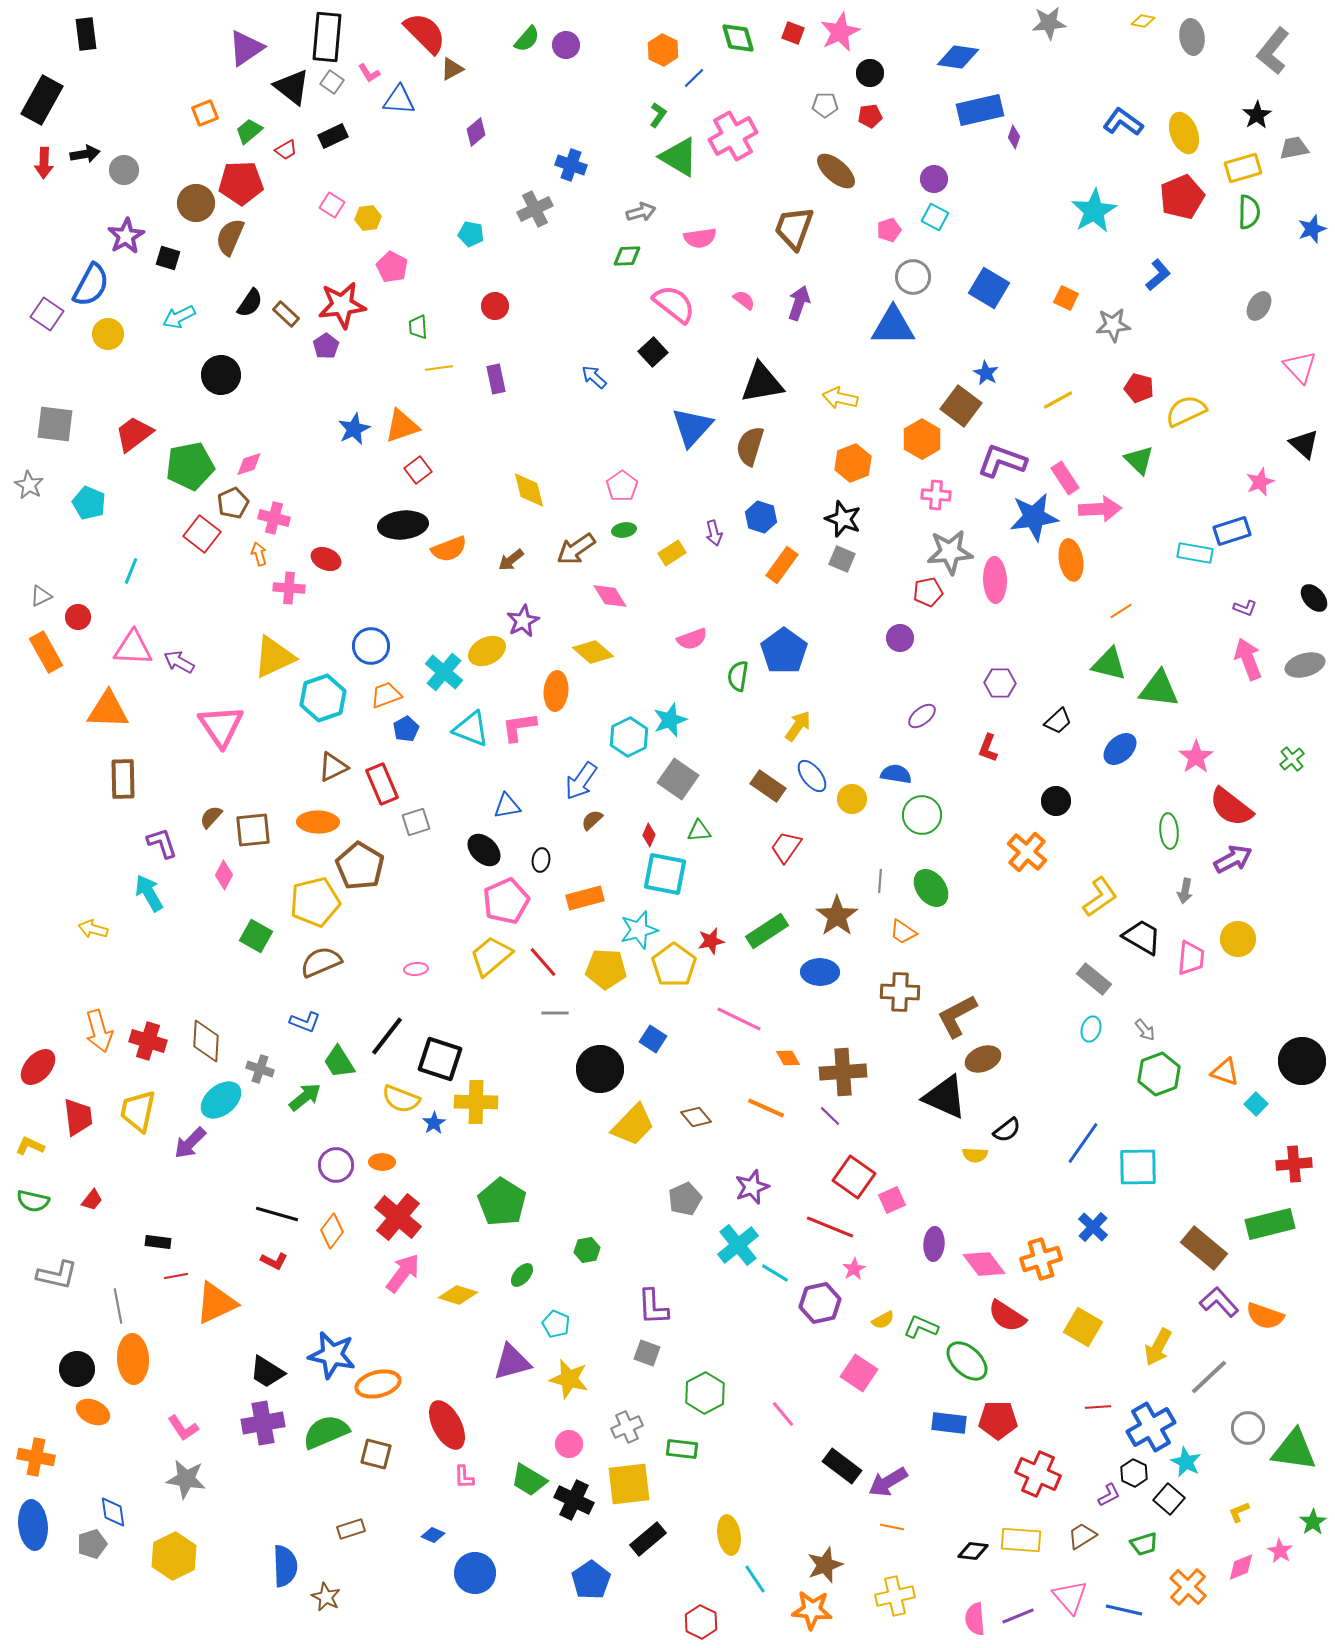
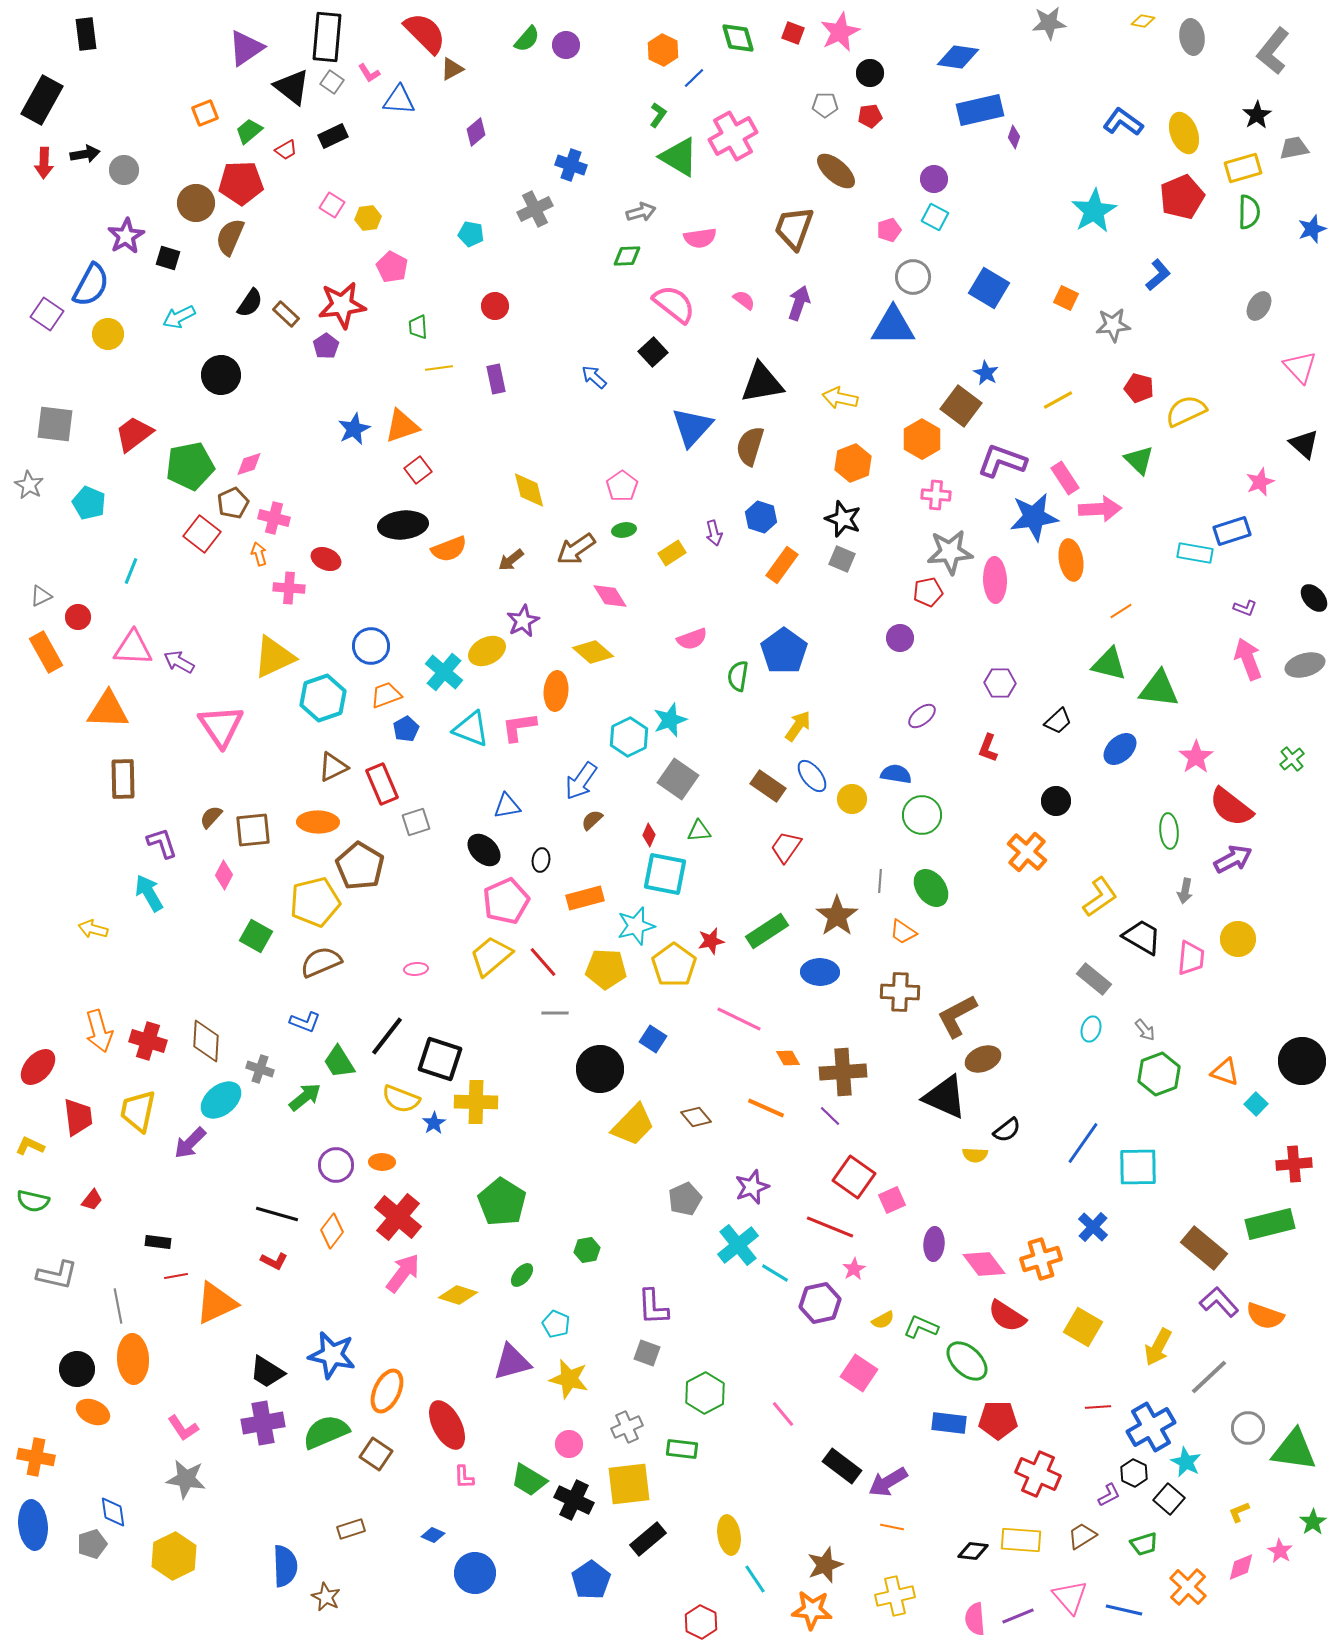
cyan star at (639, 930): moved 3 px left, 4 px up
orange ellipse at (378, 1384): moved 9 px right, 7 px down; rotated 51 degrees counterclockwise
brown square at (376, 1454): rotated 20 degrees clockwise
